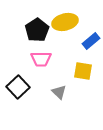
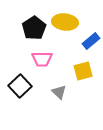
yellow ellipse: rotated 20 degrees clockwise
black pentagon: moved 3 px left, 2 px up
pink trapezoid: moved 1 px right
yellow square: rotated 24 degrees counterclockwise
black square: moved 2 px right, 1 px up
